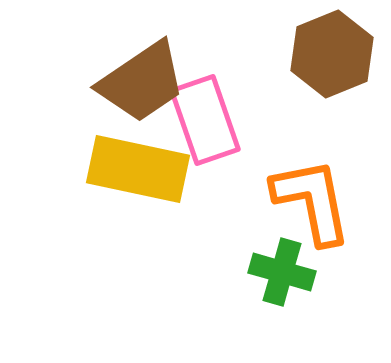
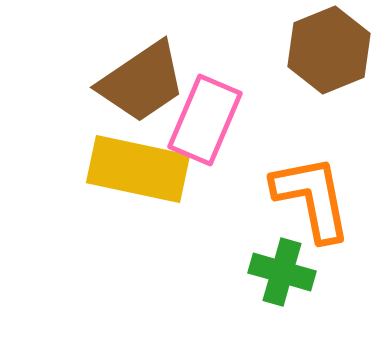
brown hexagon: moved 3 px left, 4 px up
pink rectangle: rotated 42 degrees clockwise
orange L-shape: moved 3 px up
